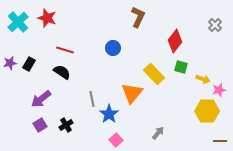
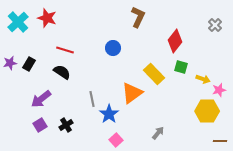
orange triangle: rotated 15 degrees clockwise
